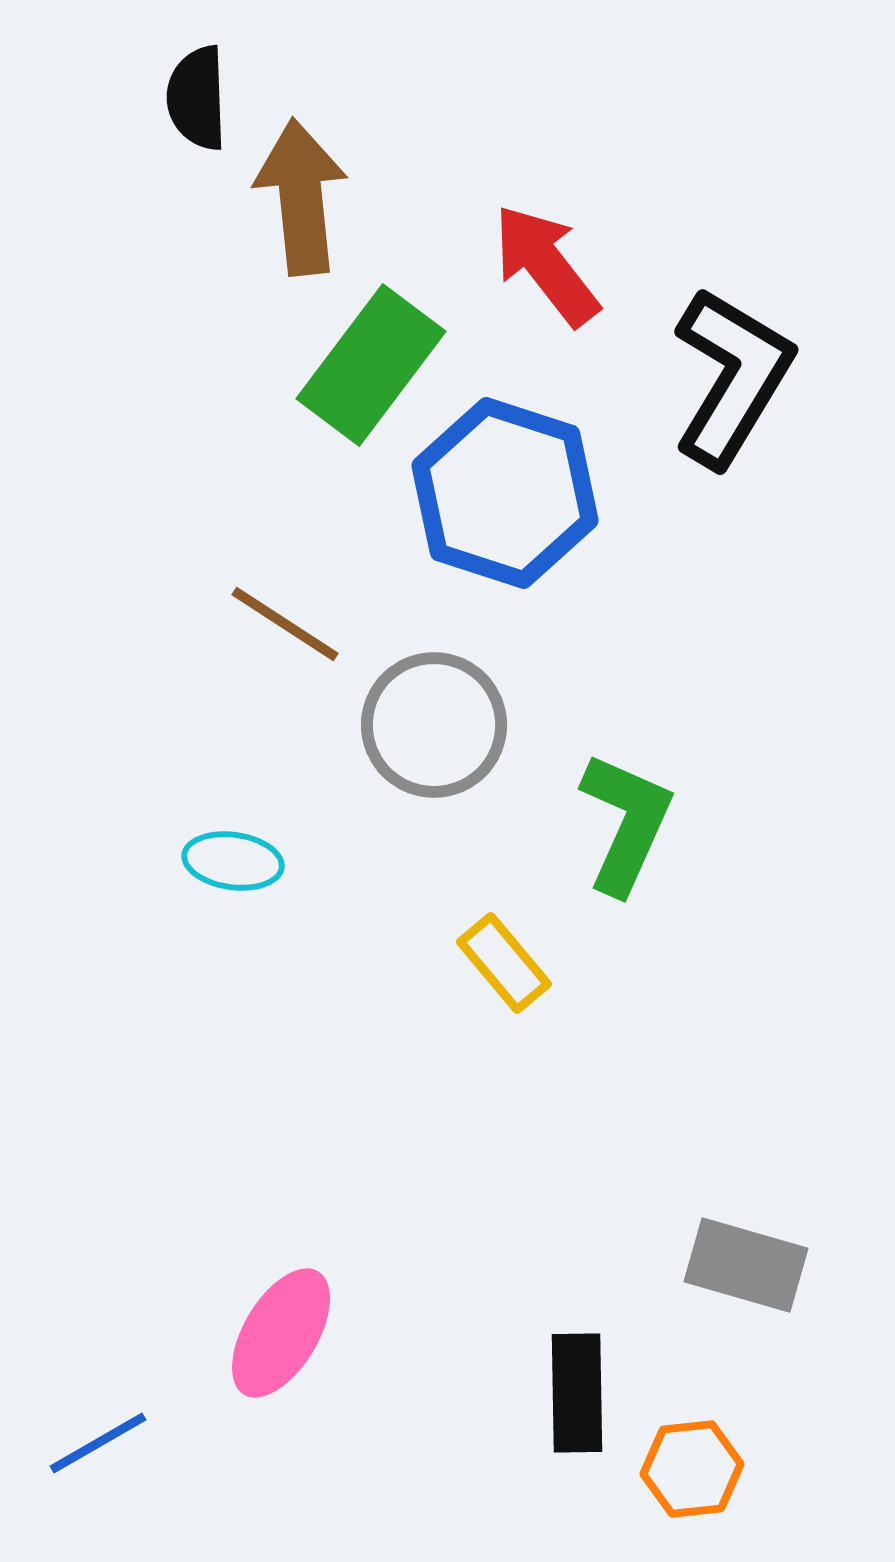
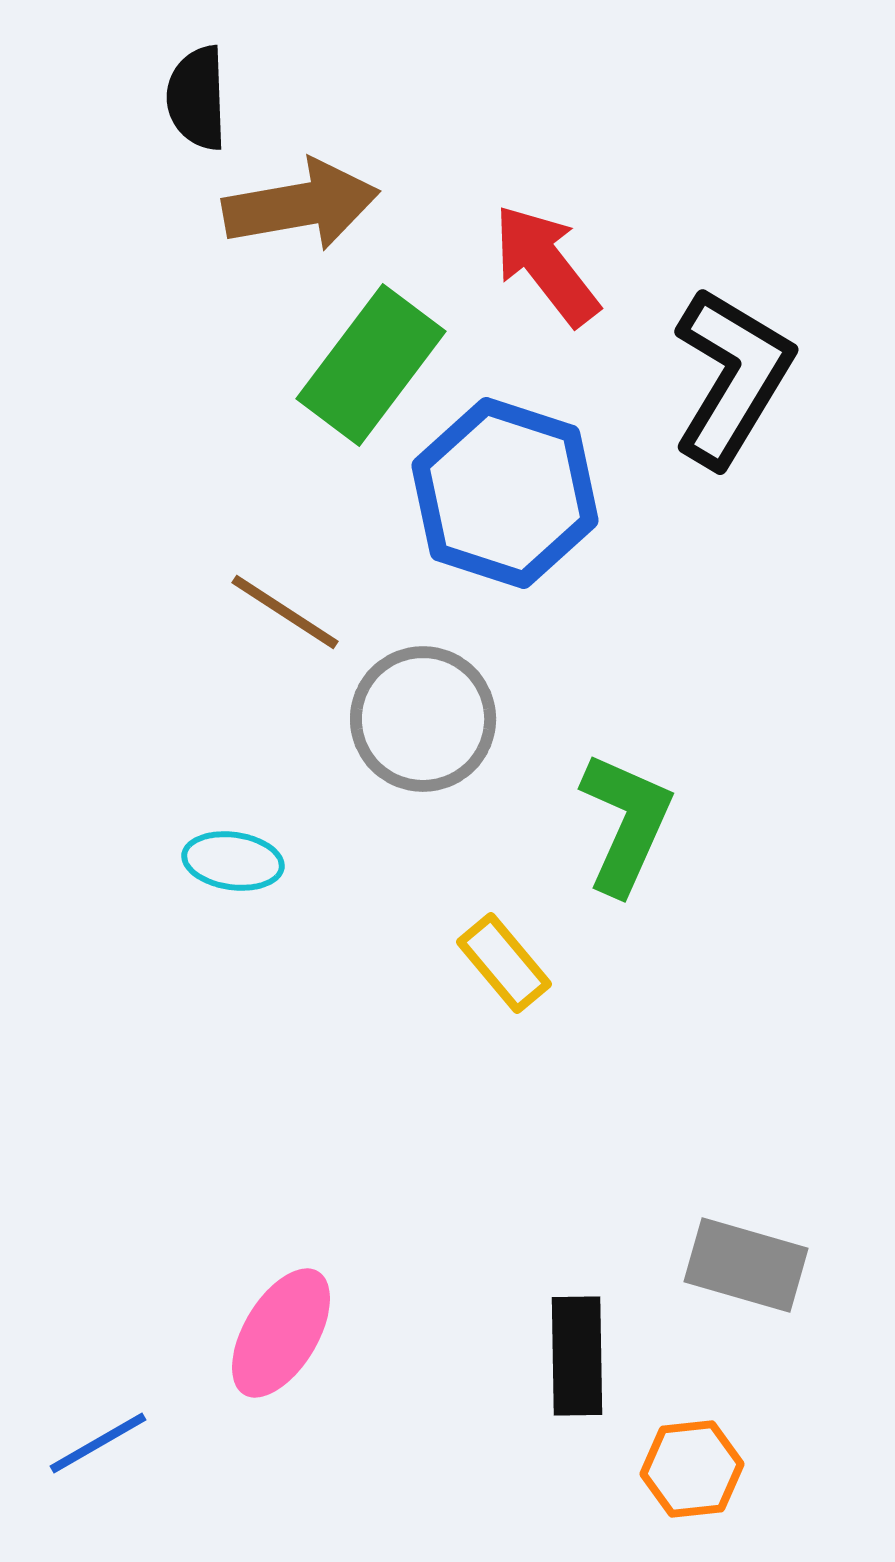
brown arrow: moved 8 px down; rotated 86 degrees clockwise
brown line: moved 12 px up
gray circle: moved 11 px left, 6 px up
black rectangle: moved 37 px up
